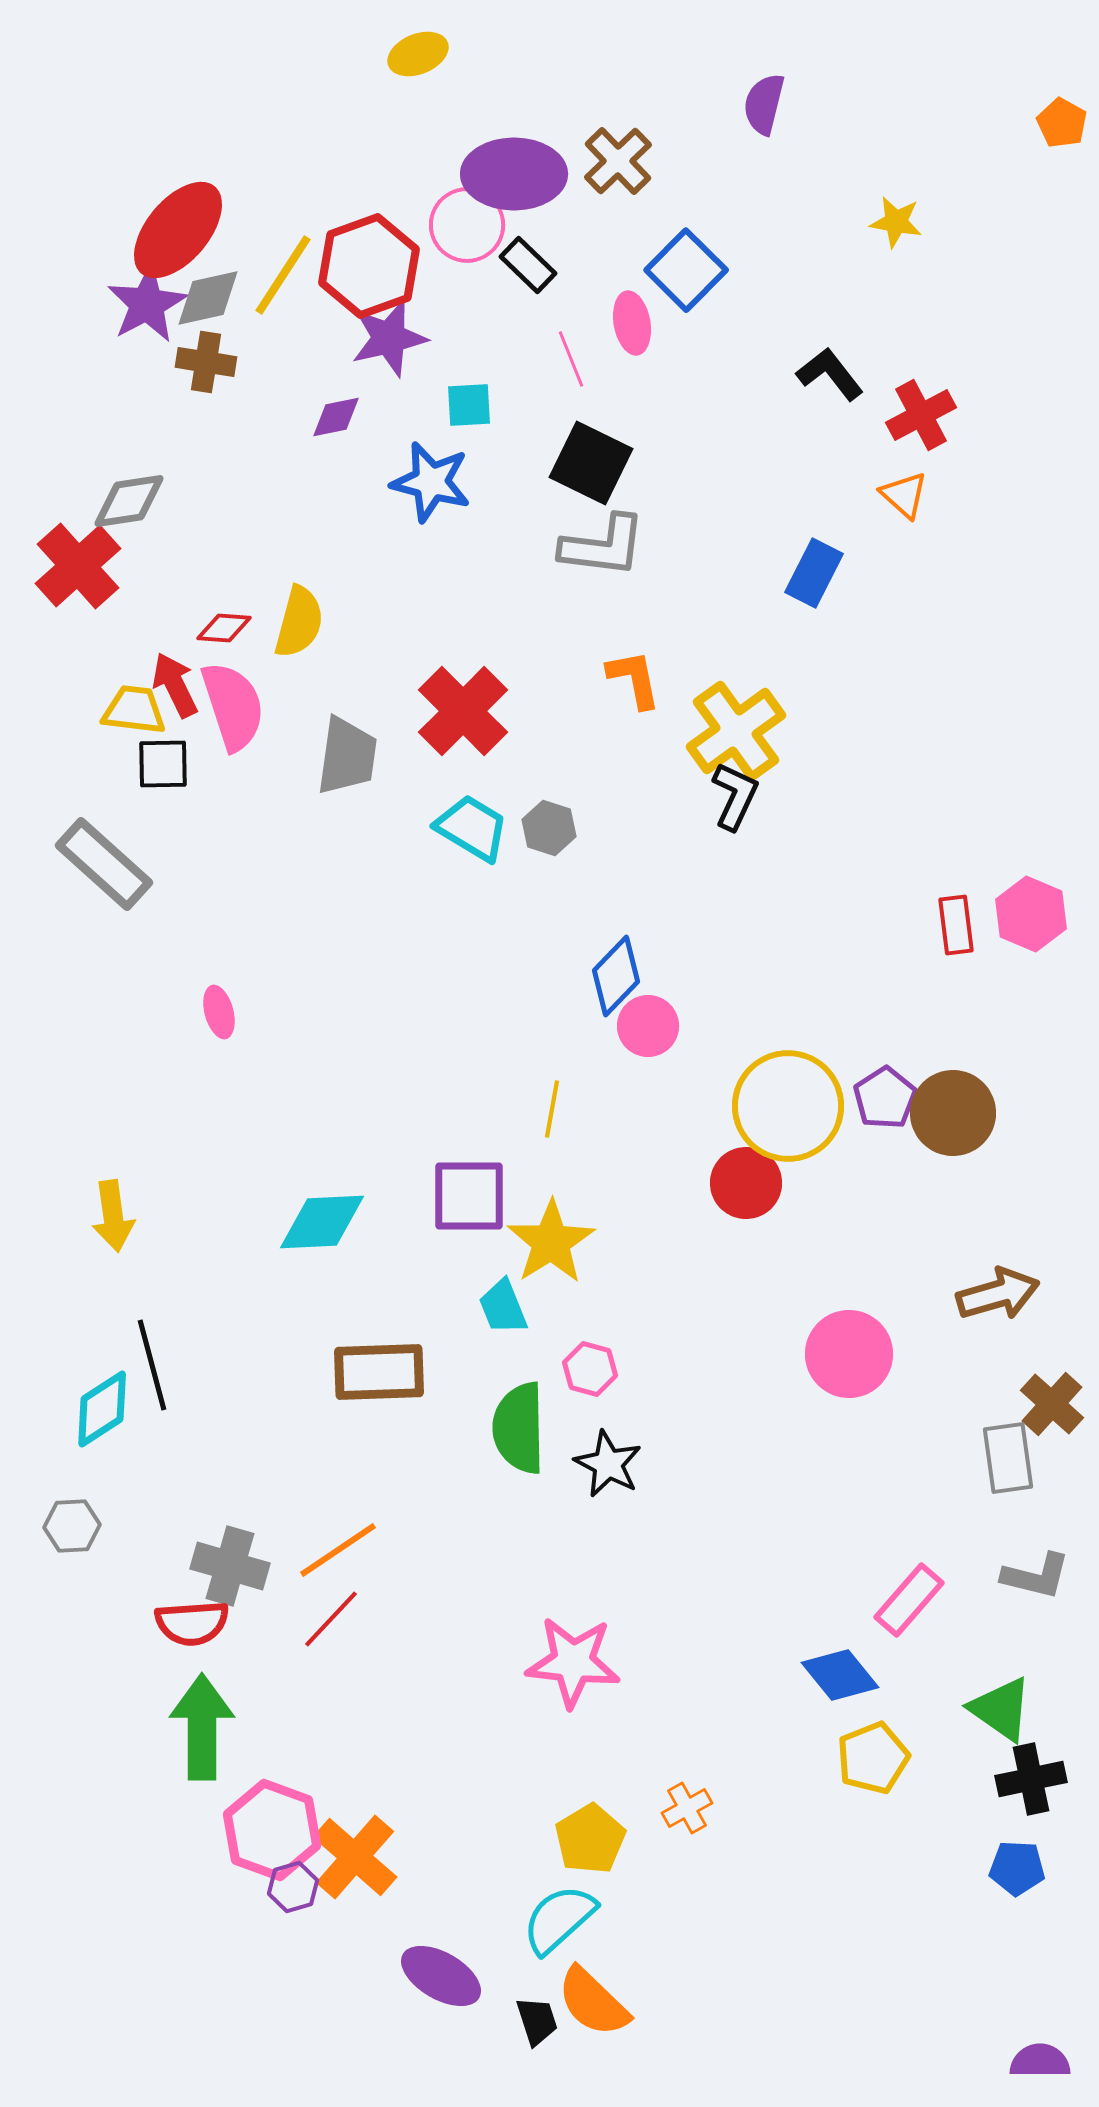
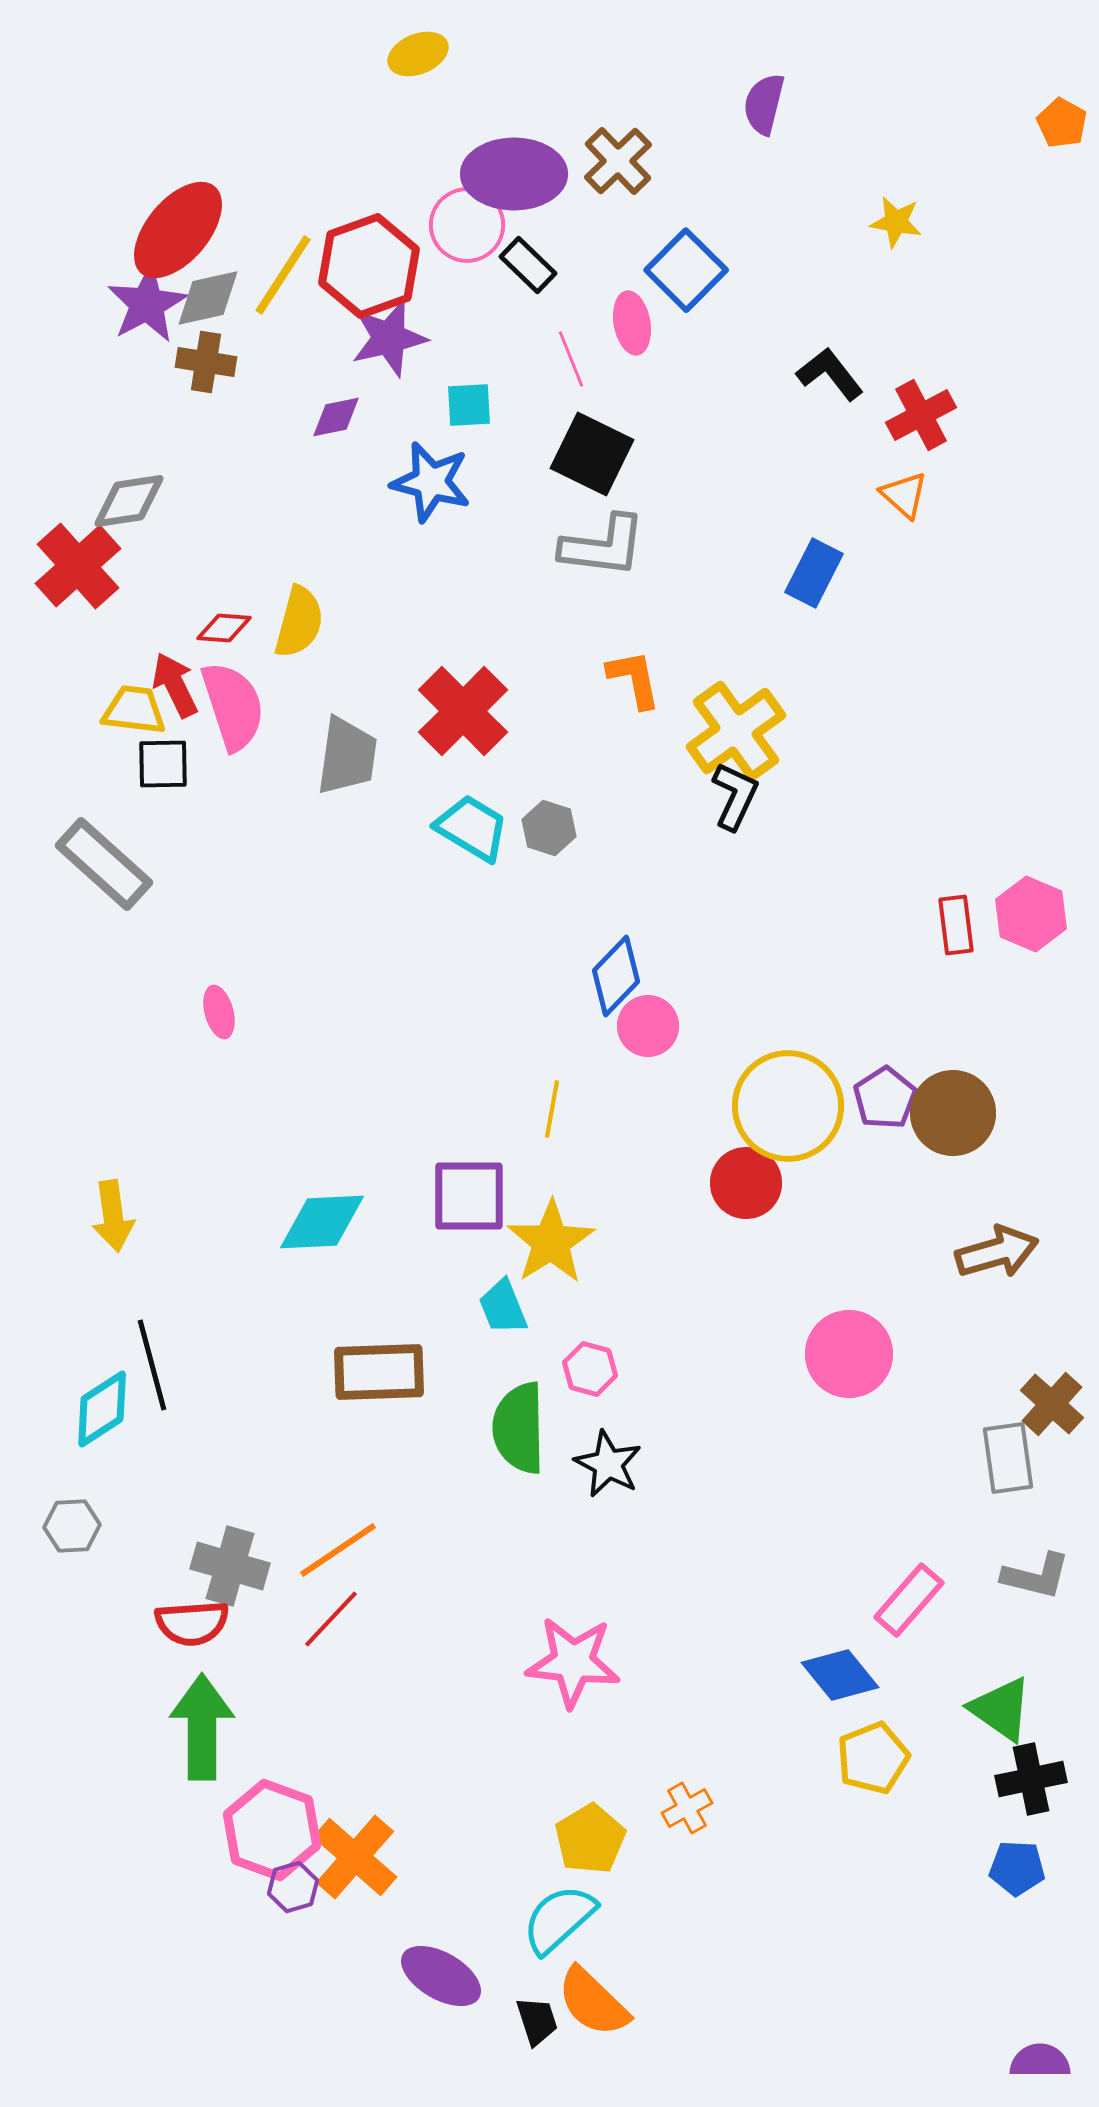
black square at (591, 463): moved 1 px right, 9 px up
brown arrow at (998, 1294): moved 1 px left, 42 px up
